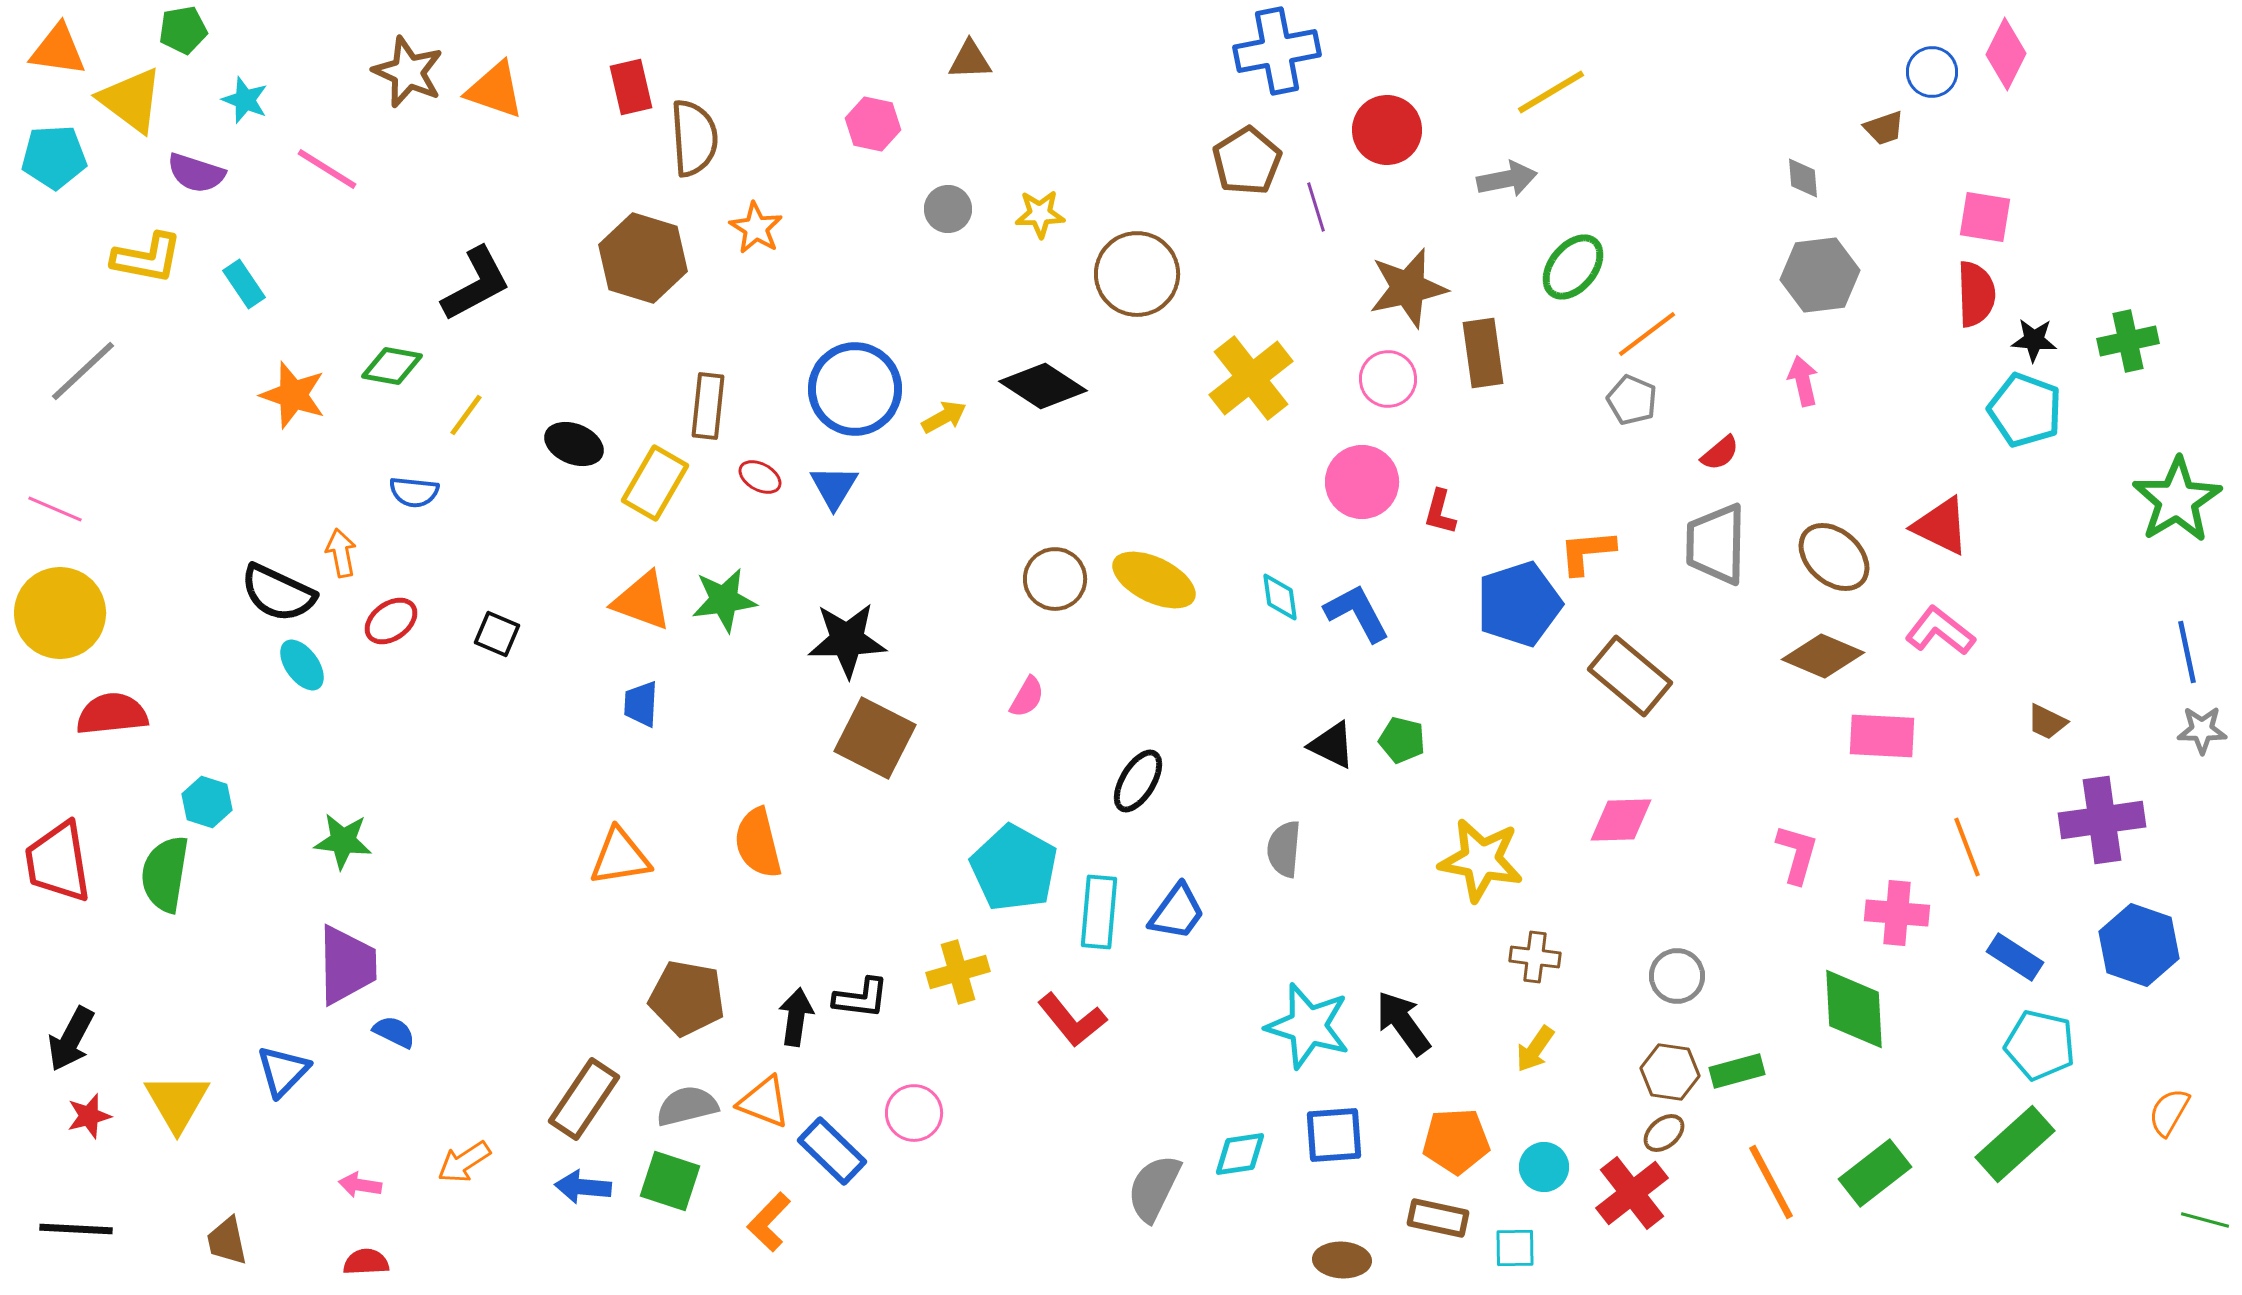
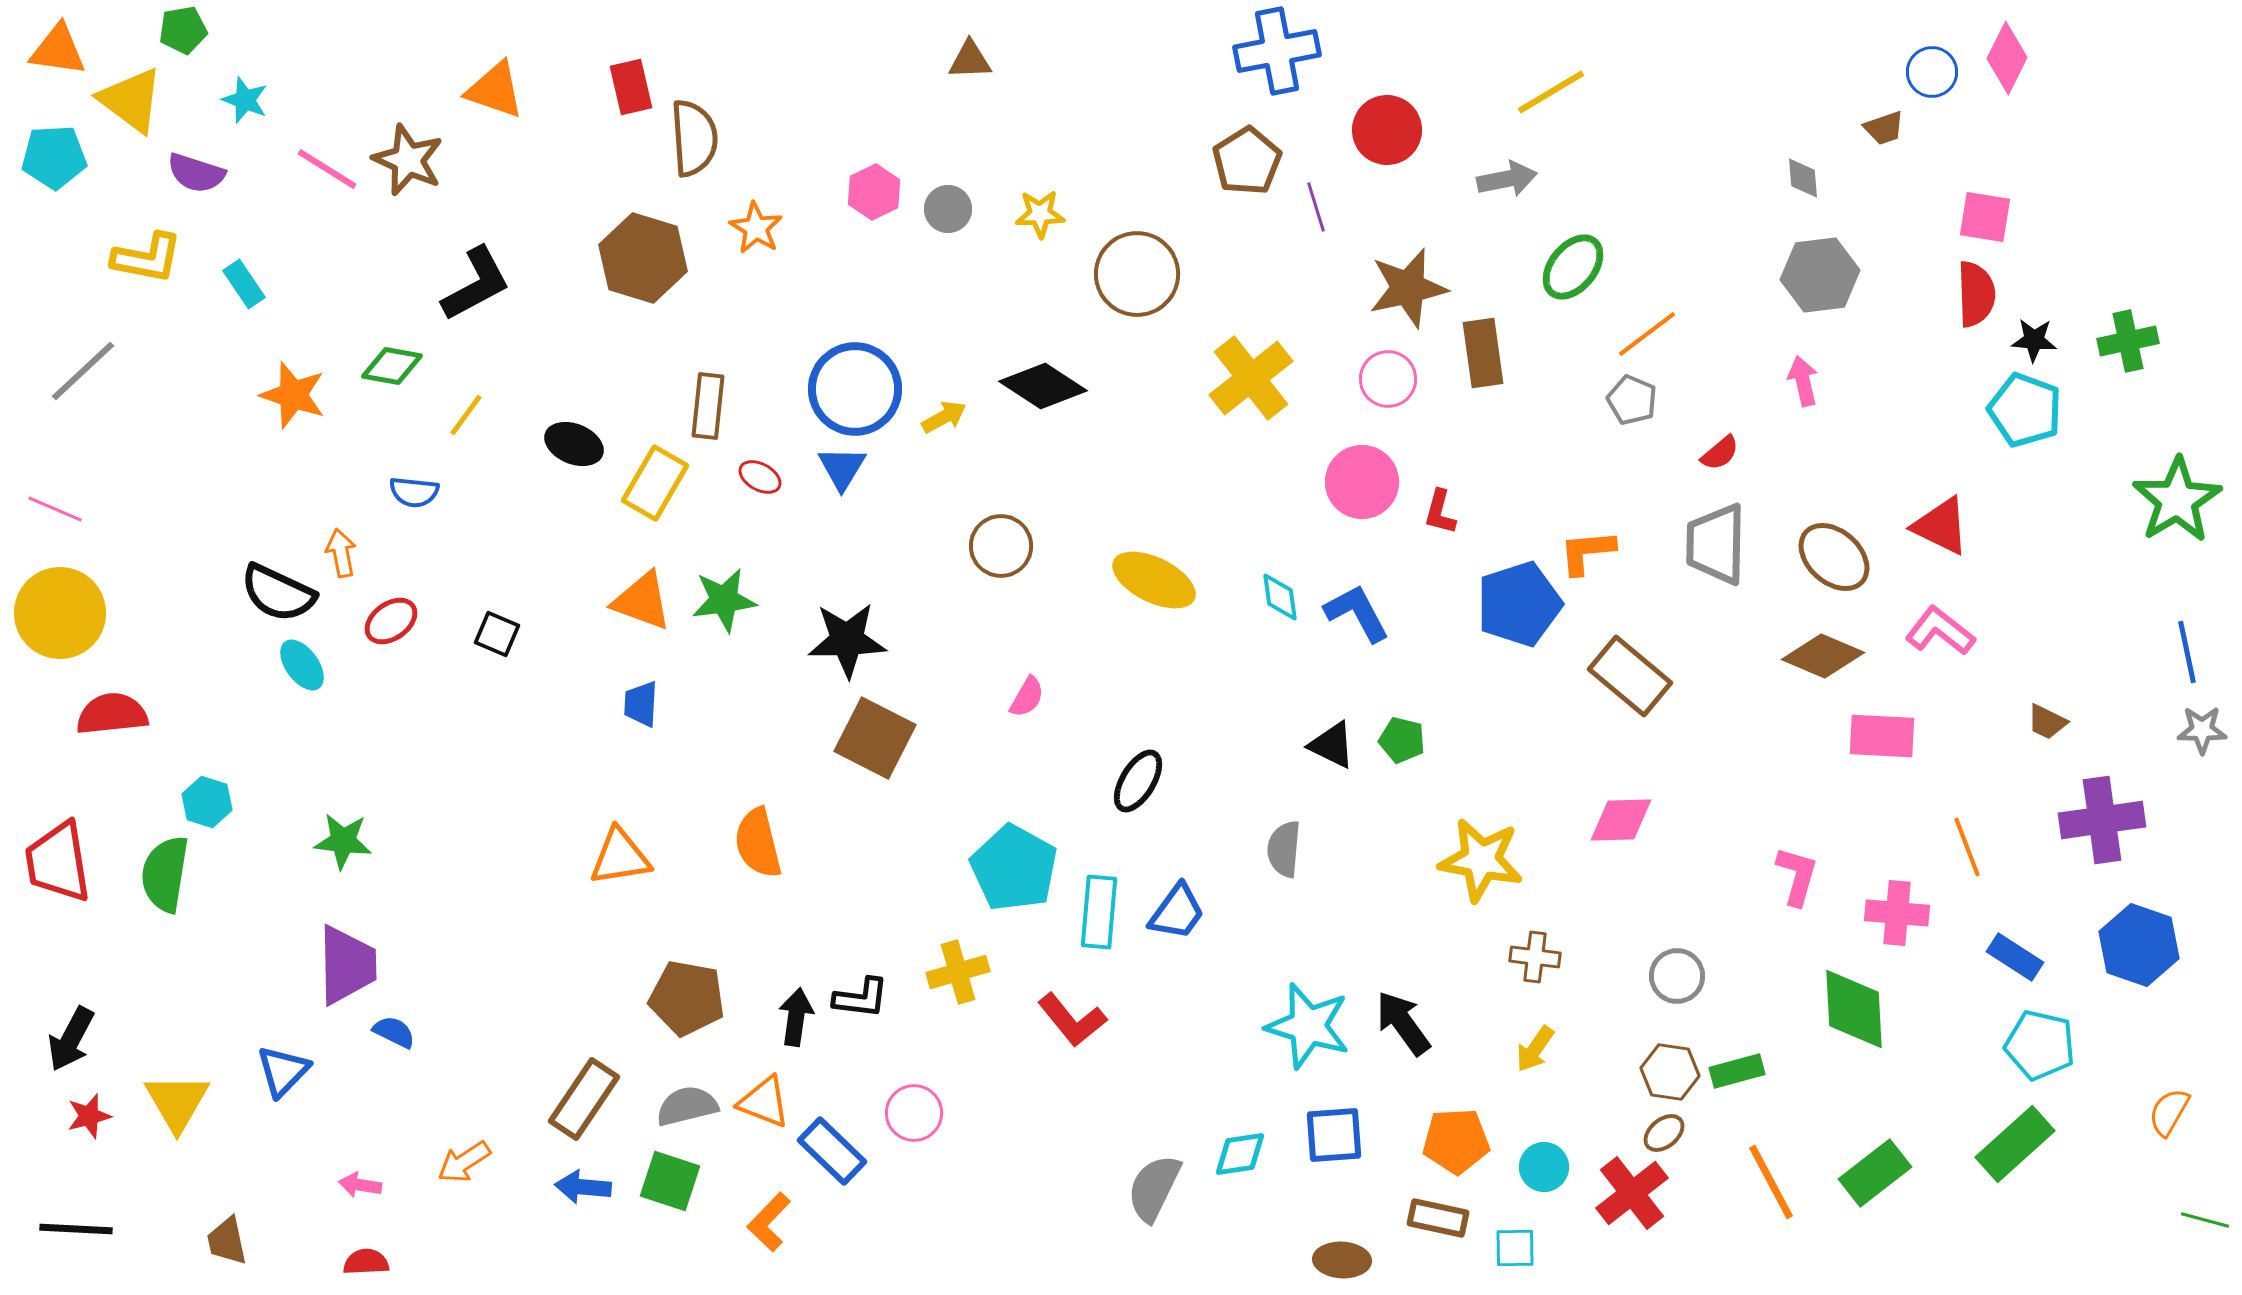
pink diamond at (2006, 54): moved 1 px right, 4 px down
brown star at (408, 72): moved 88 px down
pink hexagon at (873, 124): moved 1 px right, 68 px down; rotated 22 degrees clockwise
blue triangle at (834, 487): moved 8 px right, 19 px up
brown circle at (1055, 579): moved 54 px left, 33 px up
pink L-shape at (1797, 854): moved 22 px down
